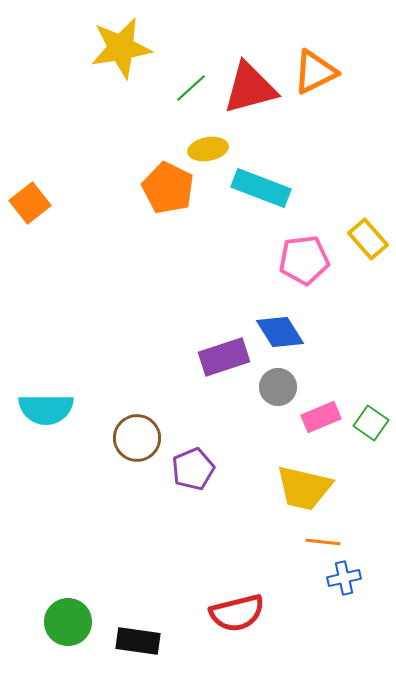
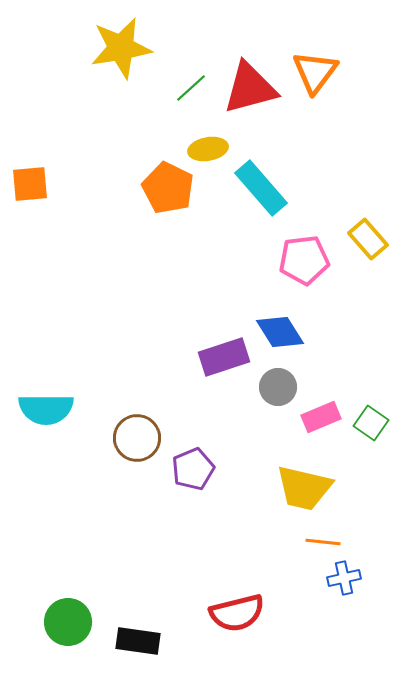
orange triangle: rotated 27 degrees counterclockwise
cyan rectangle: rotated 28 degrees clockwise
orange square: moved 19 px up; rotated 33 degrees clockwise
